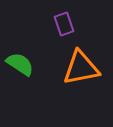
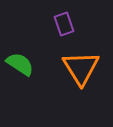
orange triangle: rotated 51 degrees counterclockwise
